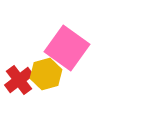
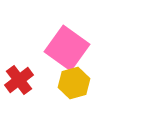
yellow hexagon: moved 28 px right, 9 px down
